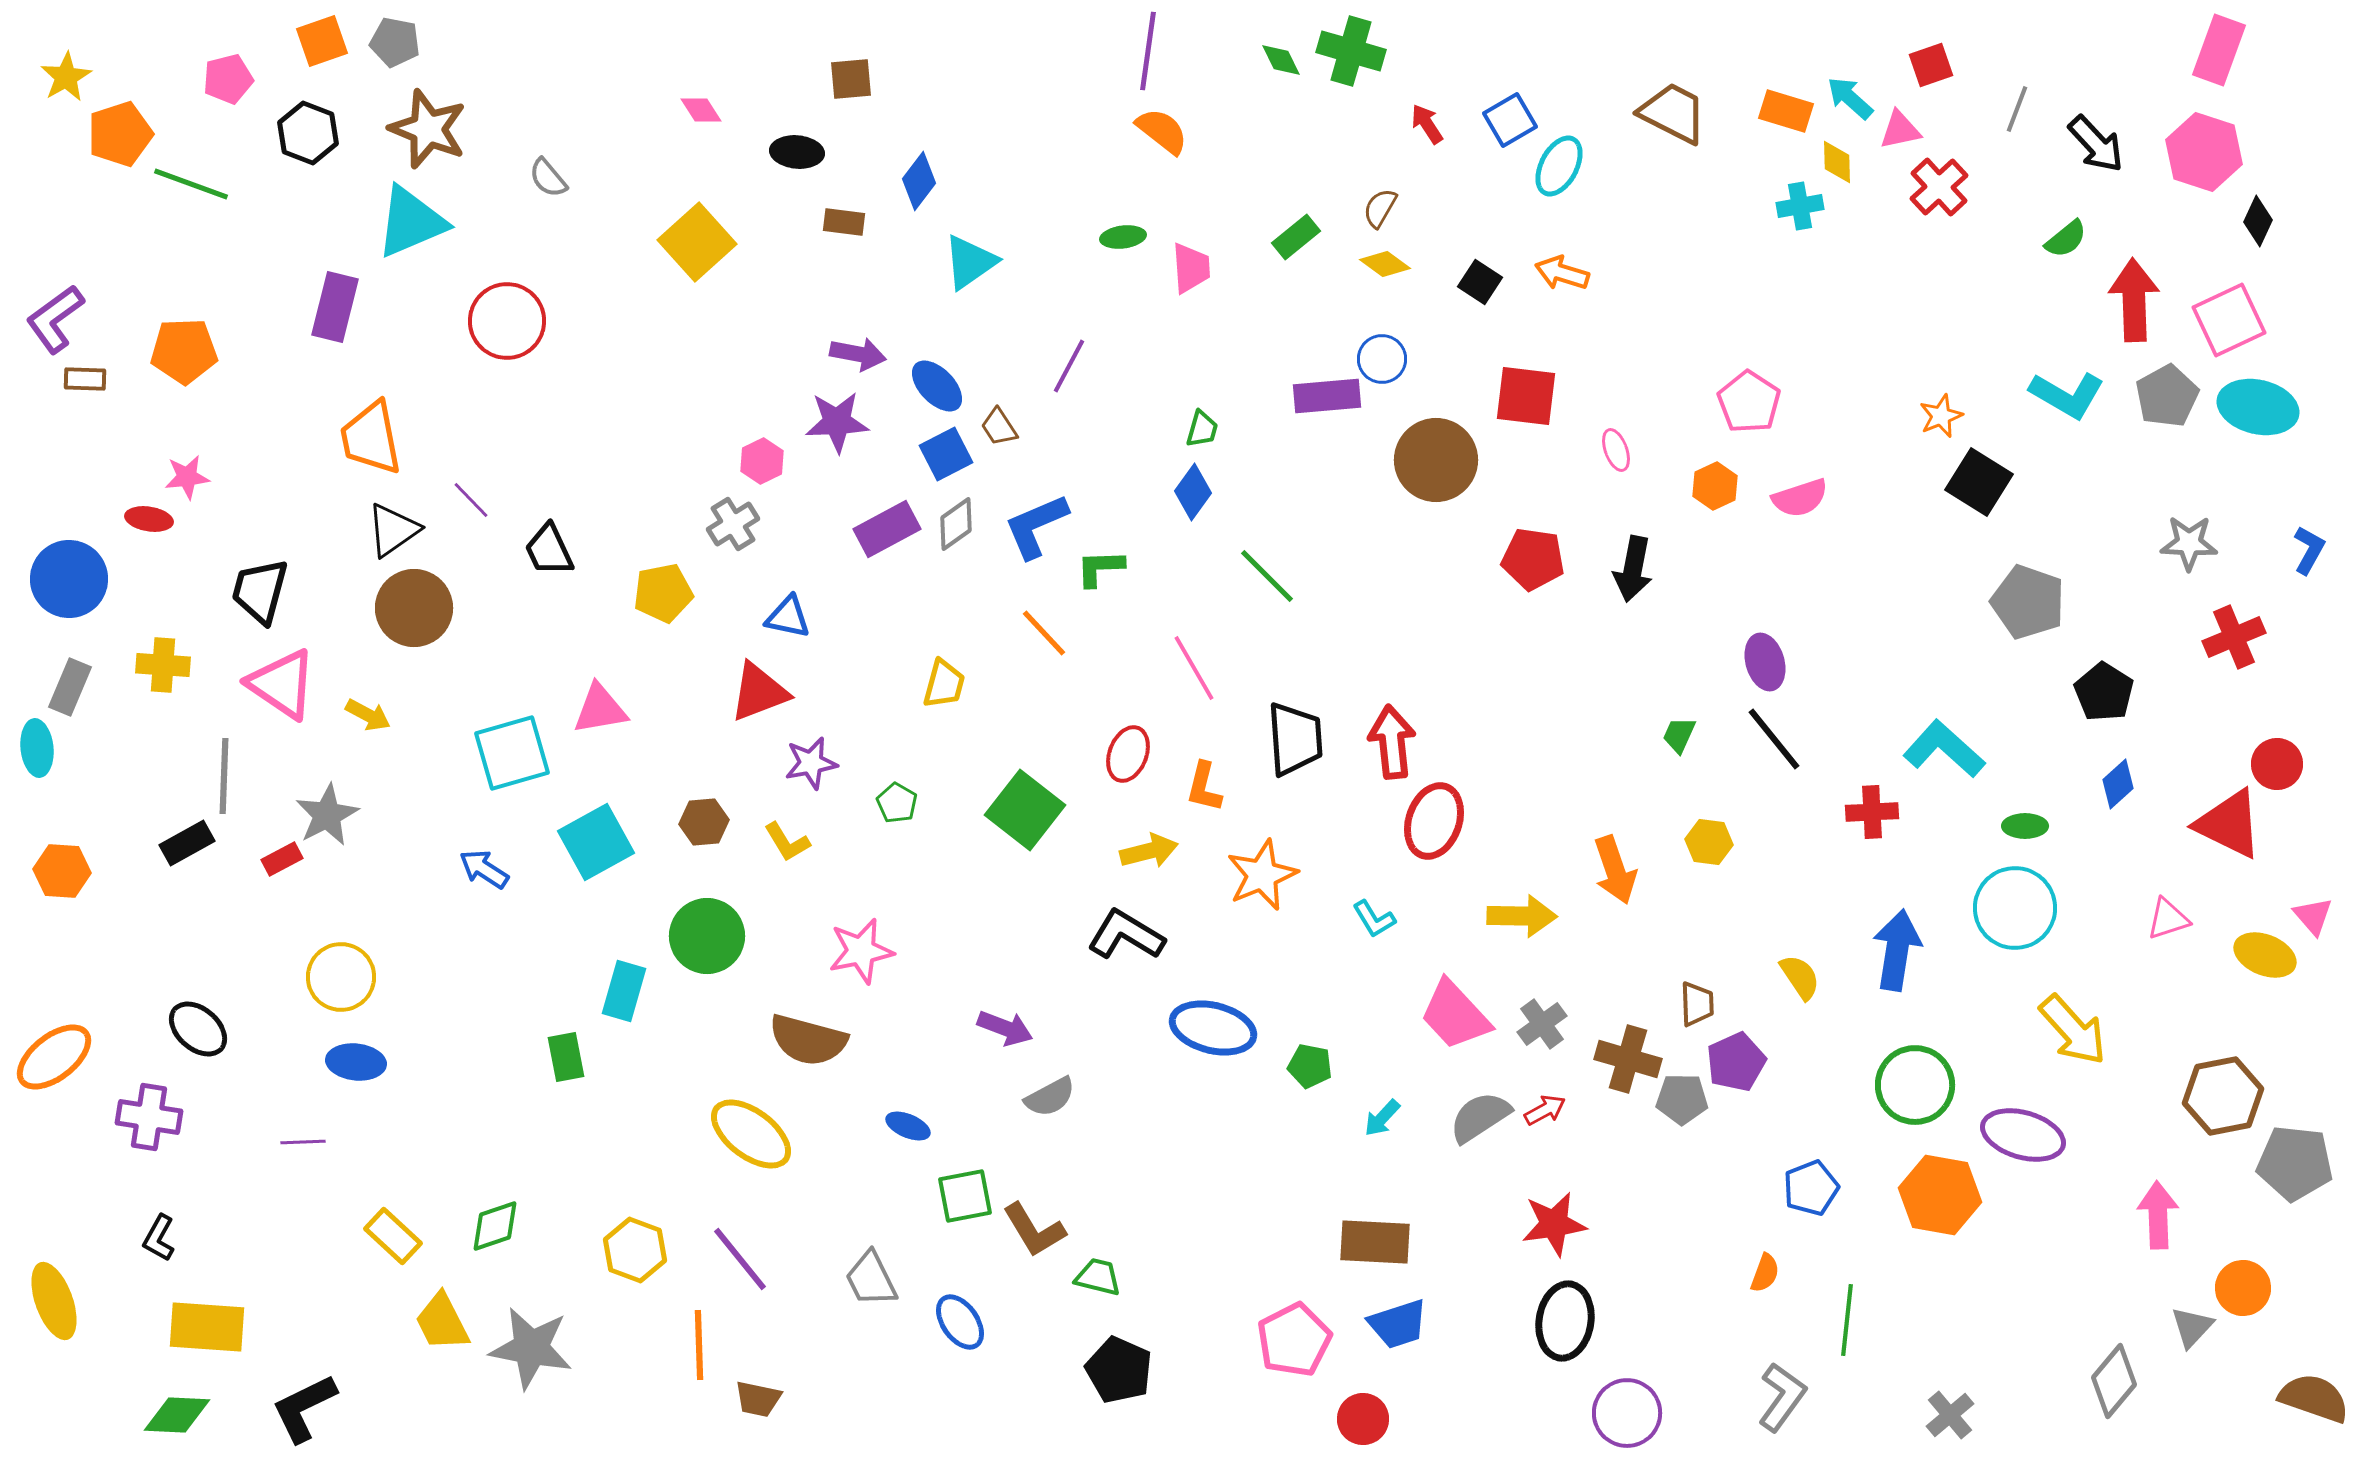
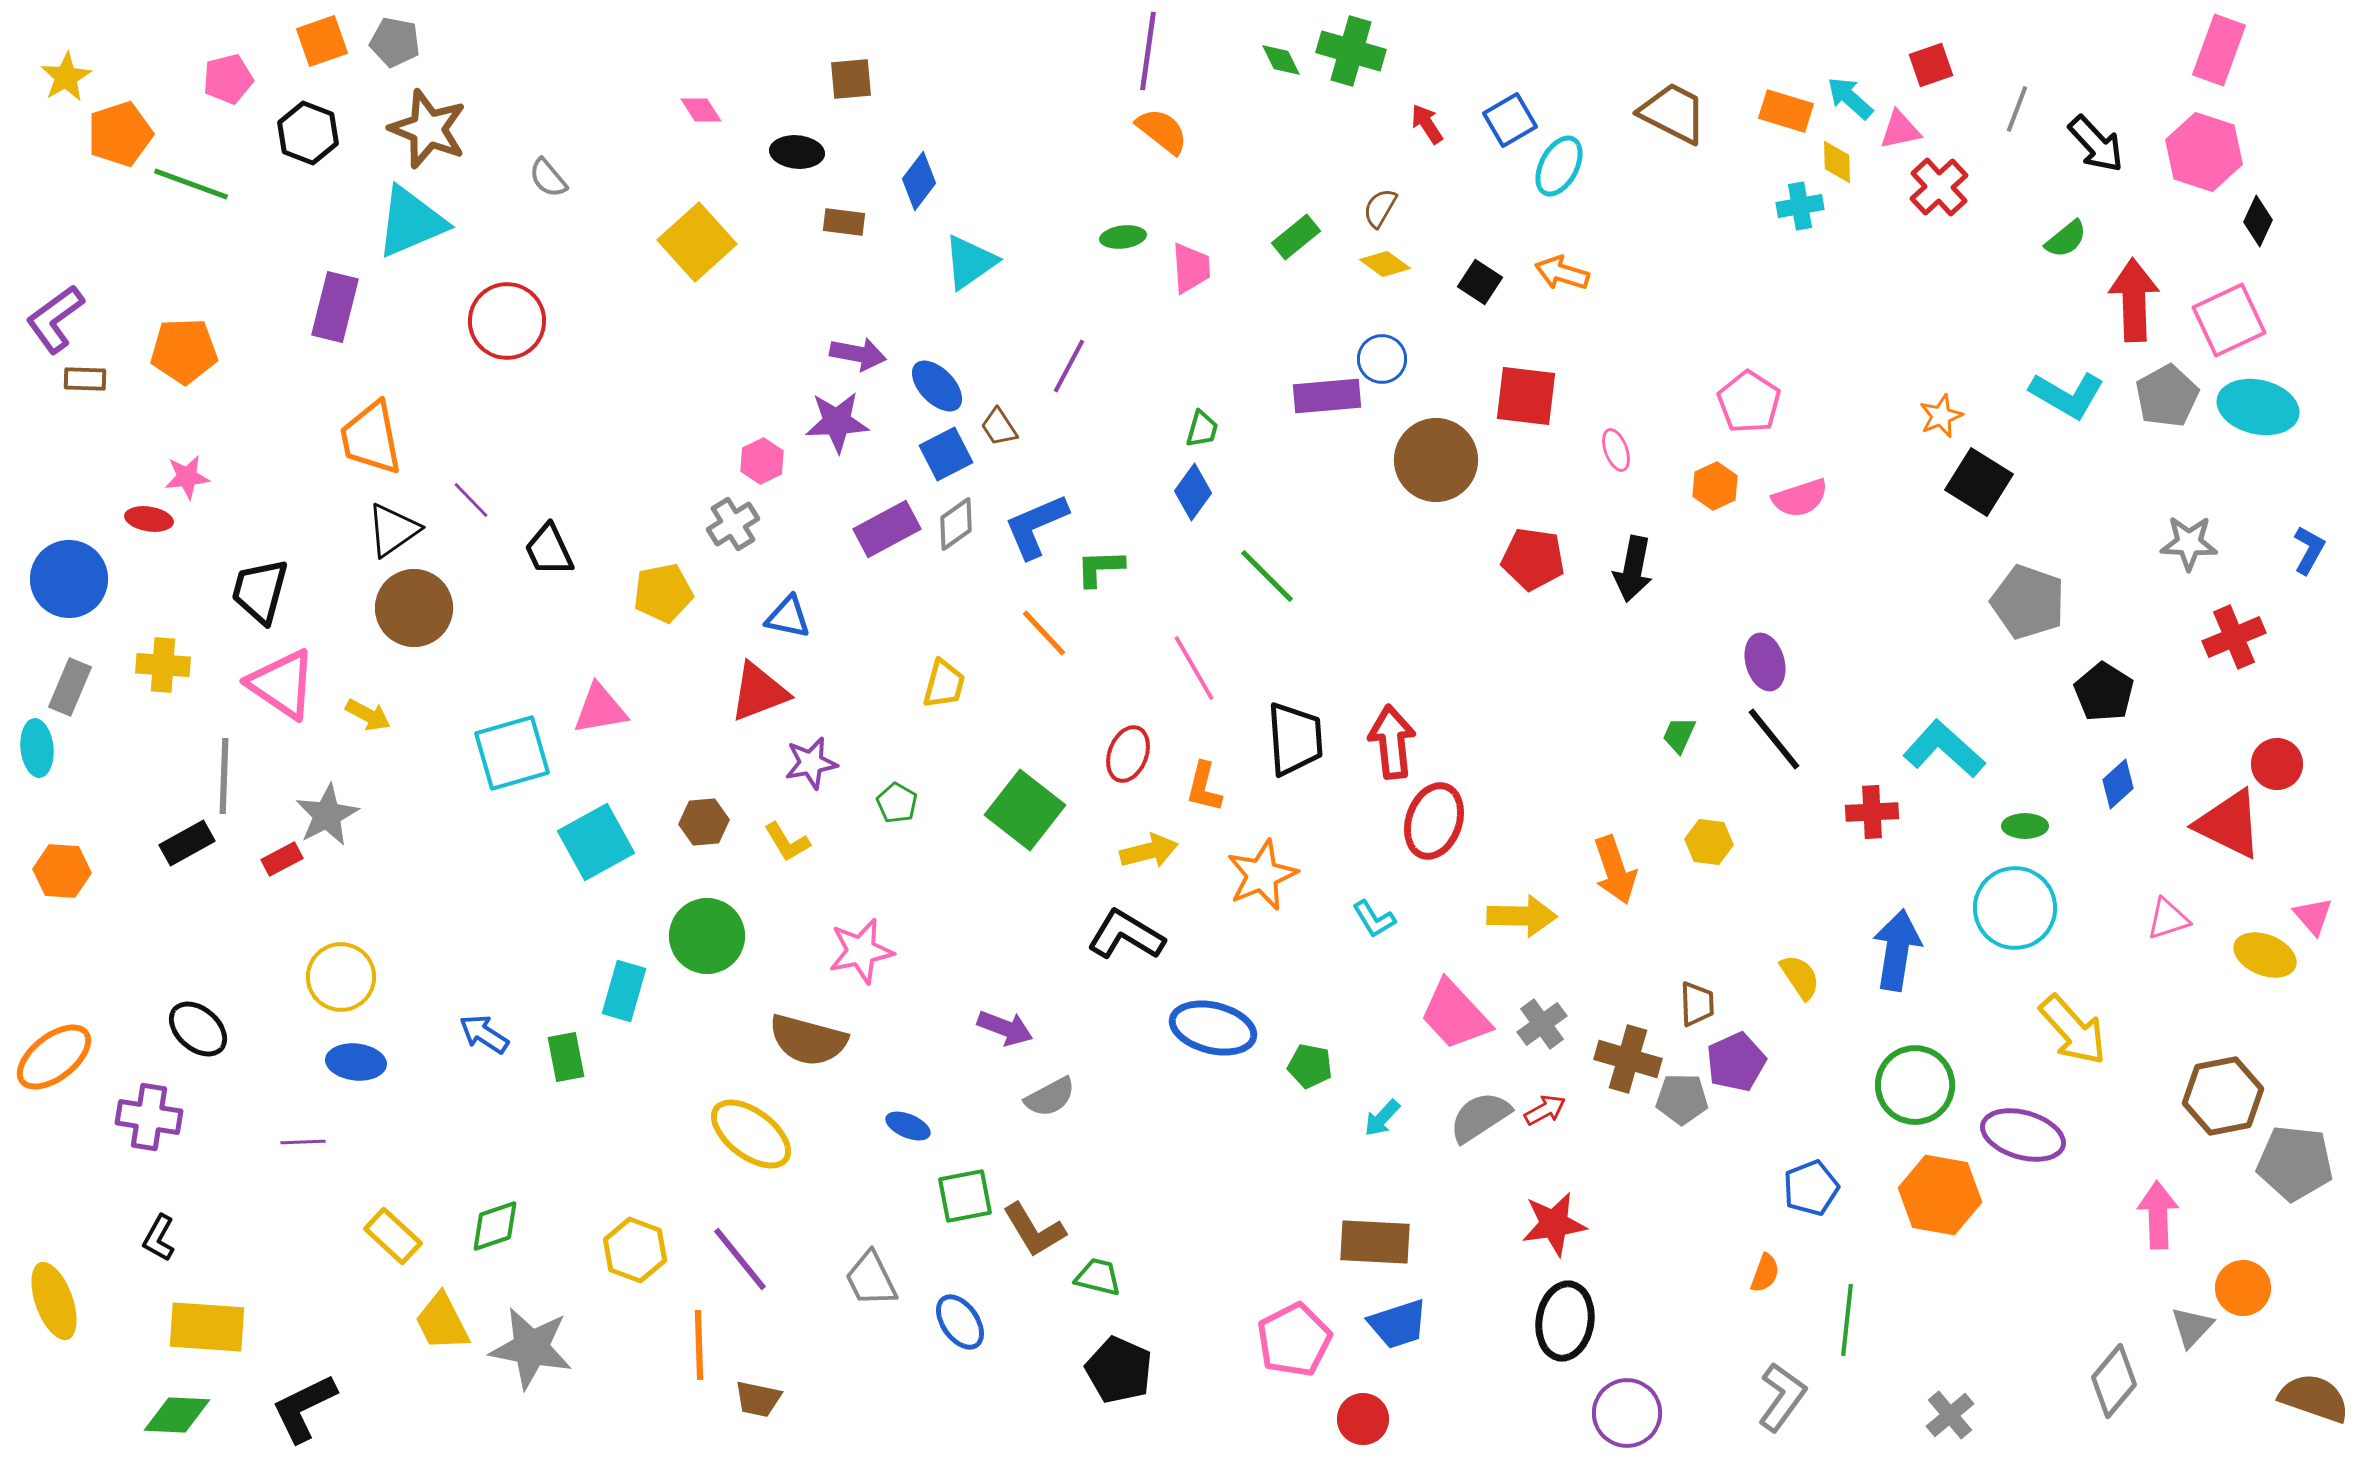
blue arrow at (484, 869): moved 165 px down
